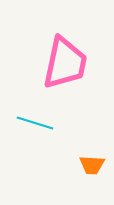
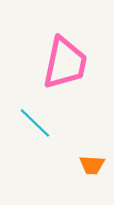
cyan line: rotated 27 degrees clockwise
